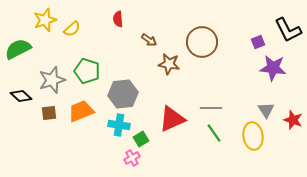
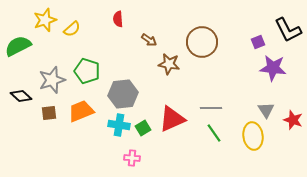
green semicircle: moved 3 px up
green square: moved 2 px right, 11 px up
pink cross: rotated 35 degrees clockwise
